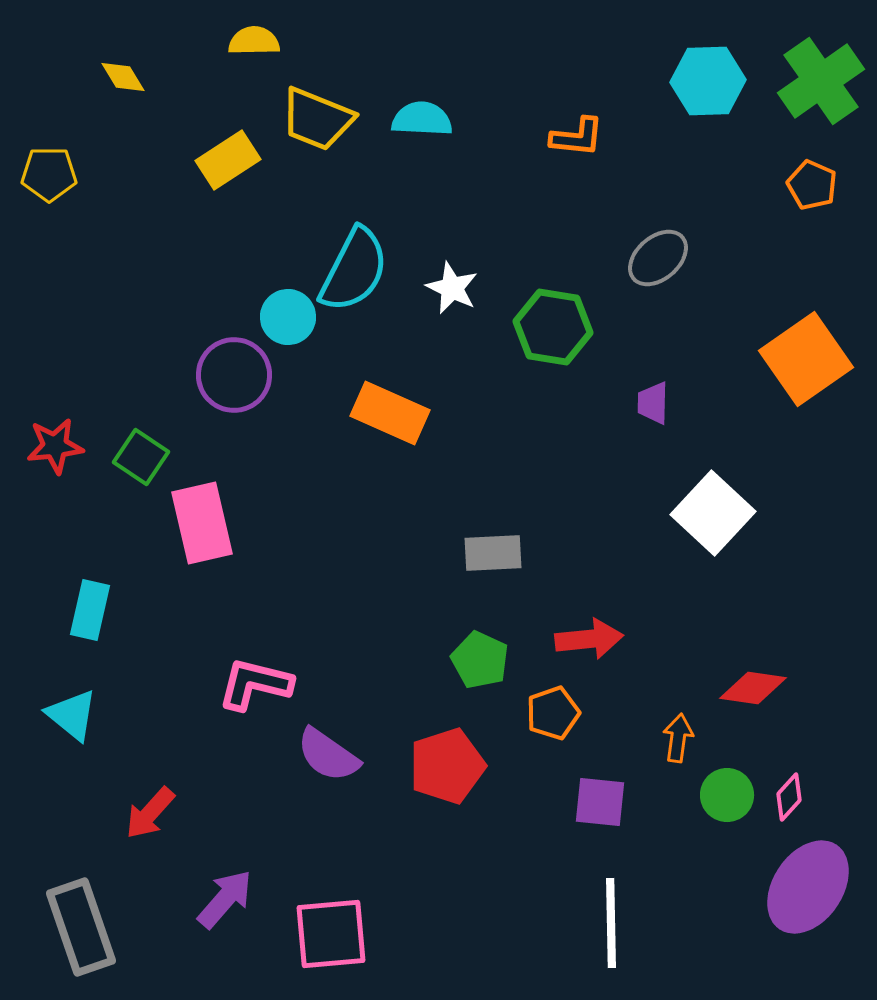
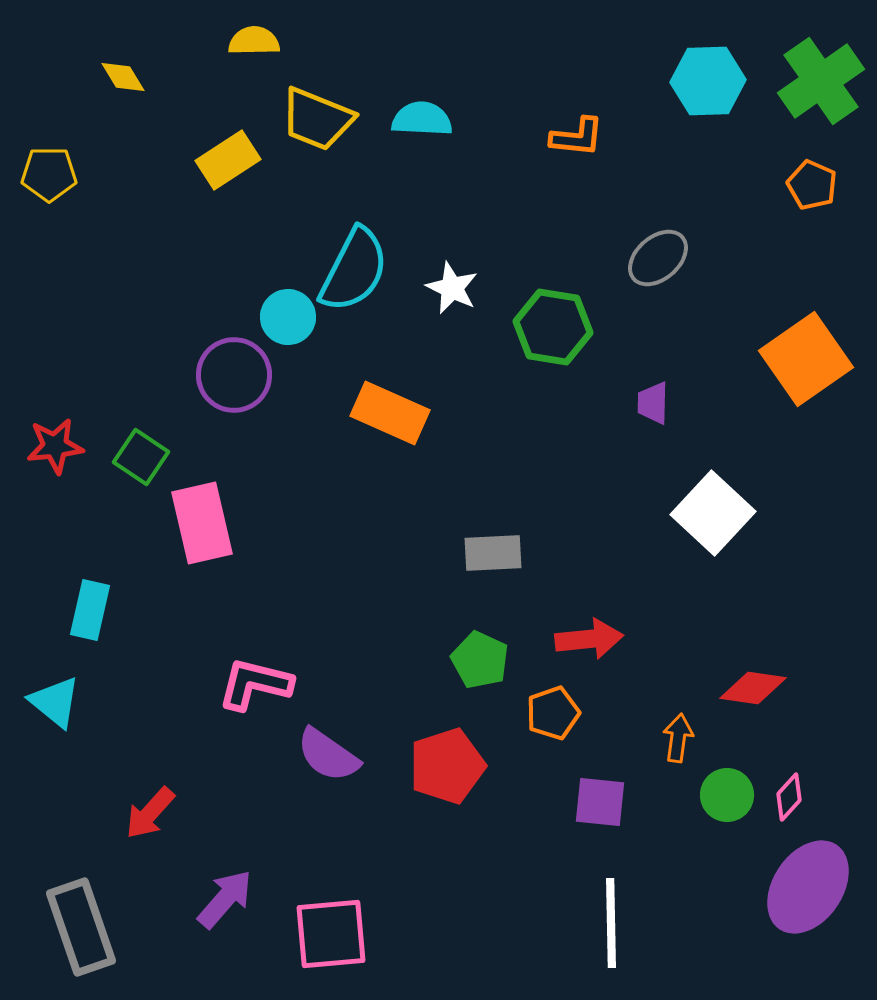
cyan triangle at (72, 715): moved 17 px left, 13 px up
